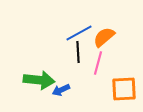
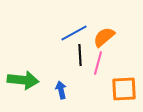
blue line: moved 5 px left
black line: moved 2 px right, 3 px down
green arrow: moved 16 px left
blue arrow: rotated 102 degrees clockwise
